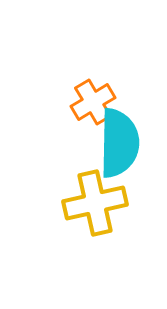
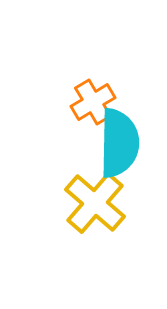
yellow cross: rotated 36 degrees counterclockwise
